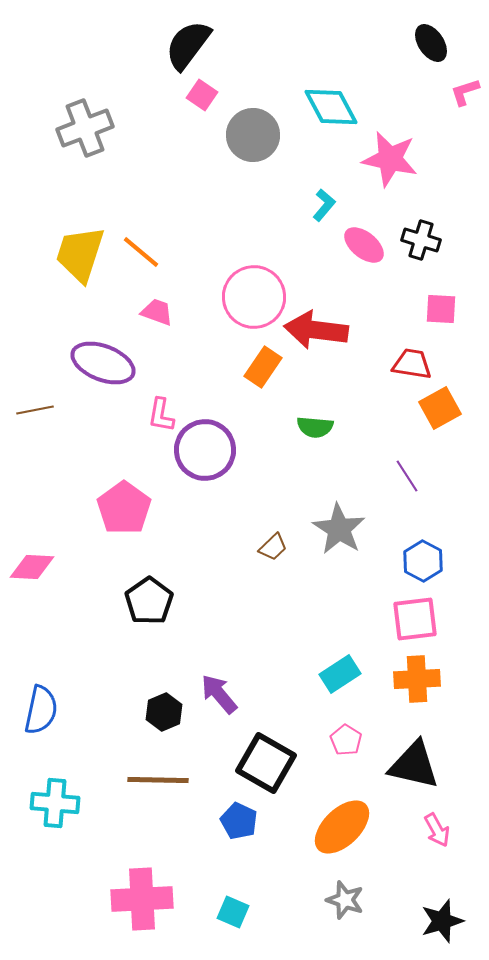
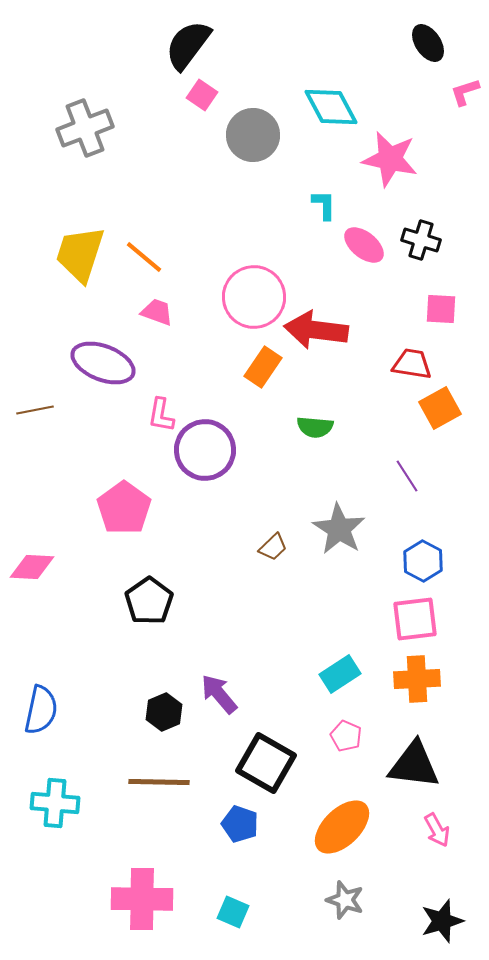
black ellipse at (431, 43): moved 3 px left
cyan L-shape at (324, 205): rotated 40 degrees counterclockwise
orange line at (141, 252): moved 3 px right, 5 px down
pink pentagon at (346, 740): moved 4 px up; rotated 8 degrees counterclockwise
black triangle at (414, 765): rotated 6 degrees counterclockwise
brown line at (158, 780): moved 1 px right, 2 px down
blue pentagon at (239, 821): moved 1 px right, 3 px down; rotated 6 degrees counterclockwise
pink cross at (142, 899): rotated 4 degrees clockwise
